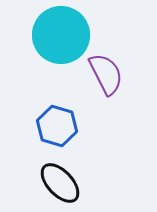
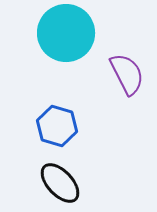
cyan circle: moved 5 px right, 2 px up
purple semicircle: moved 21 px right
